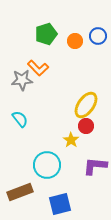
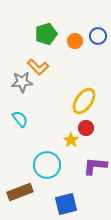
orange L-shape: moved 1 px up
gray star: moved 2 px down
yellow ellipse: moved 2 px left, 4 px up
red circle: moved 2 px down
blue square: moved 6 px right
